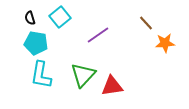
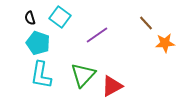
cyan square: rotated 15 degrees counterclockwise
purple line: moved 1 px left
cyan pentagon: moved 2 px right; rotated 10 degrees clockwise
red triangle: rotated 20 degrees counterclockwise
